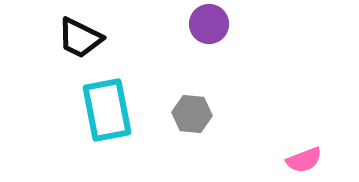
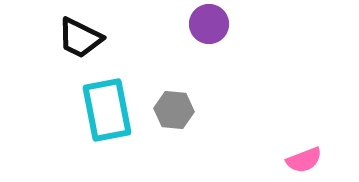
gray hexagon: moved 18 px left, 4 px up
